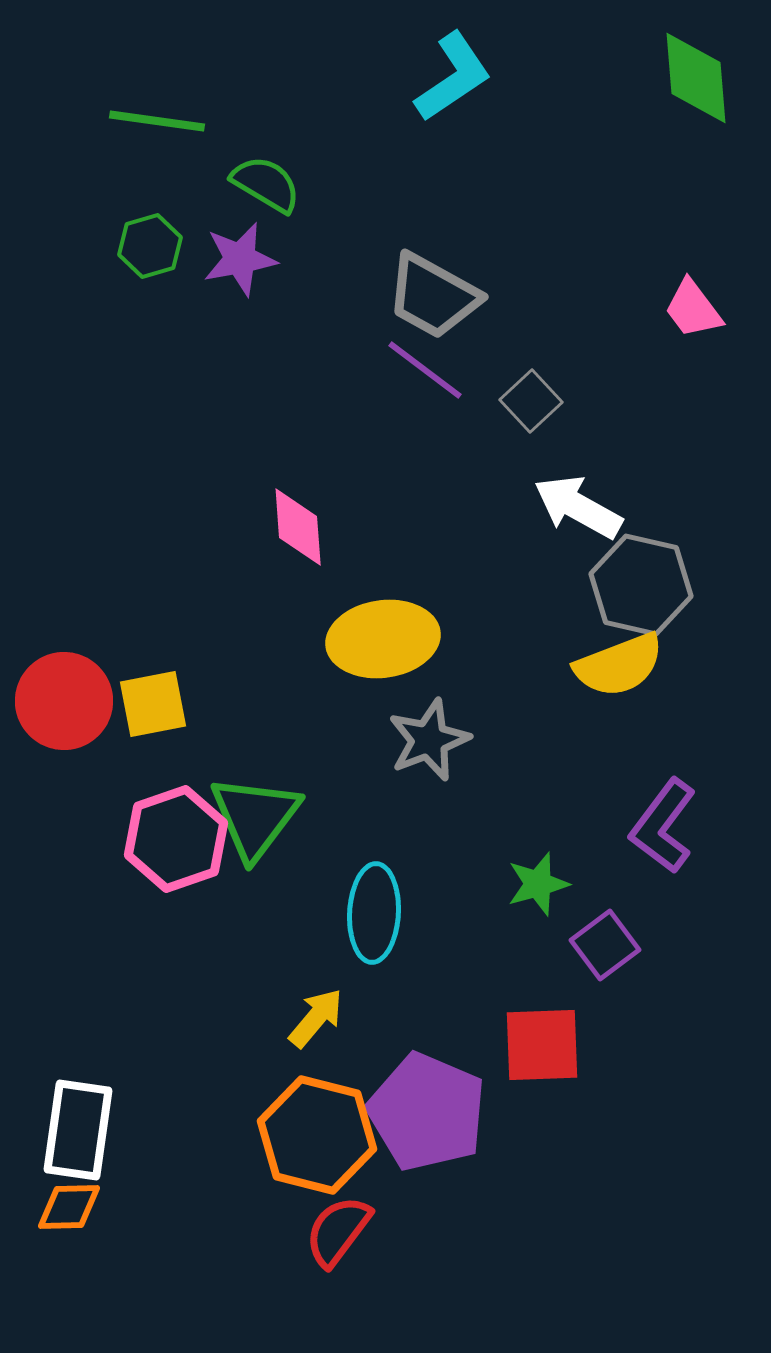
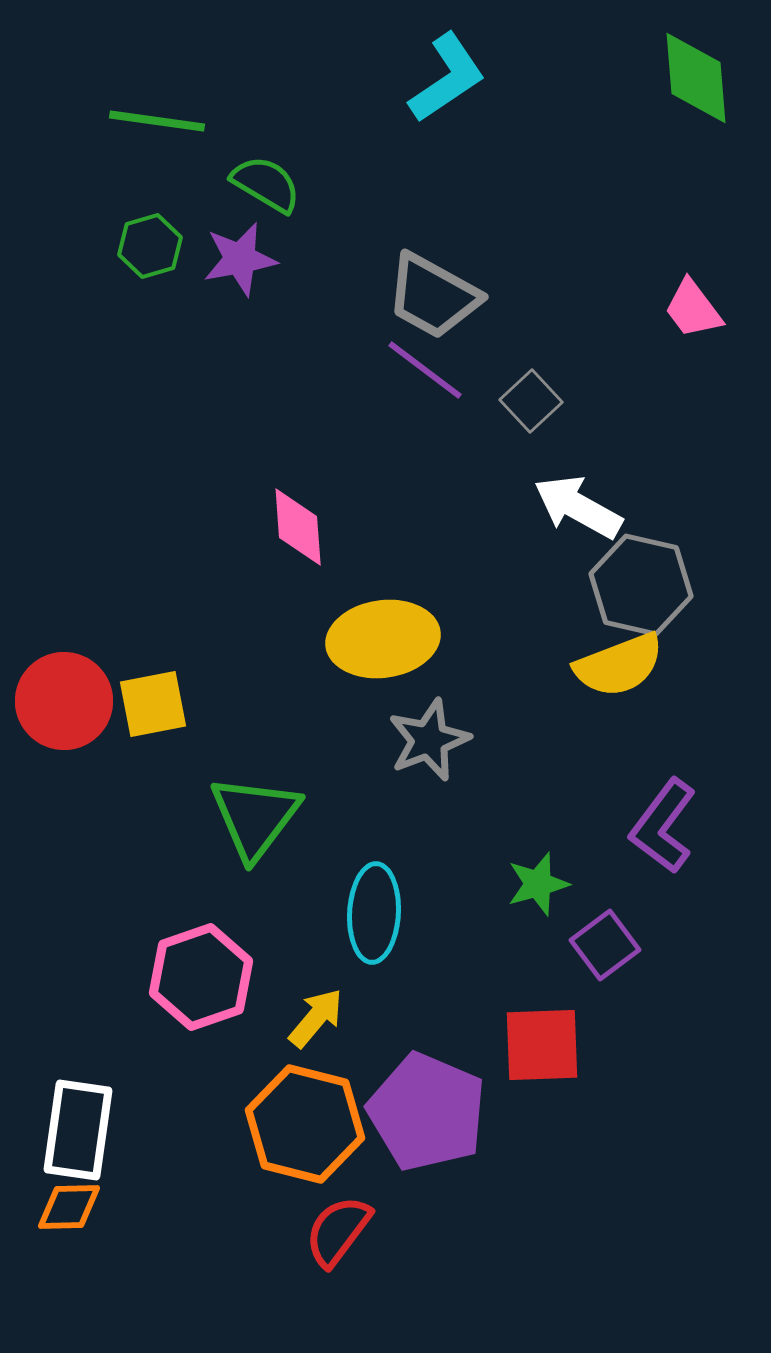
cyan L-shape: moved 6 px left, 1 px down
pink hexagon: moved 25 px right, 138 px down
orange hexagon: moved 12 px left, 11 px up
